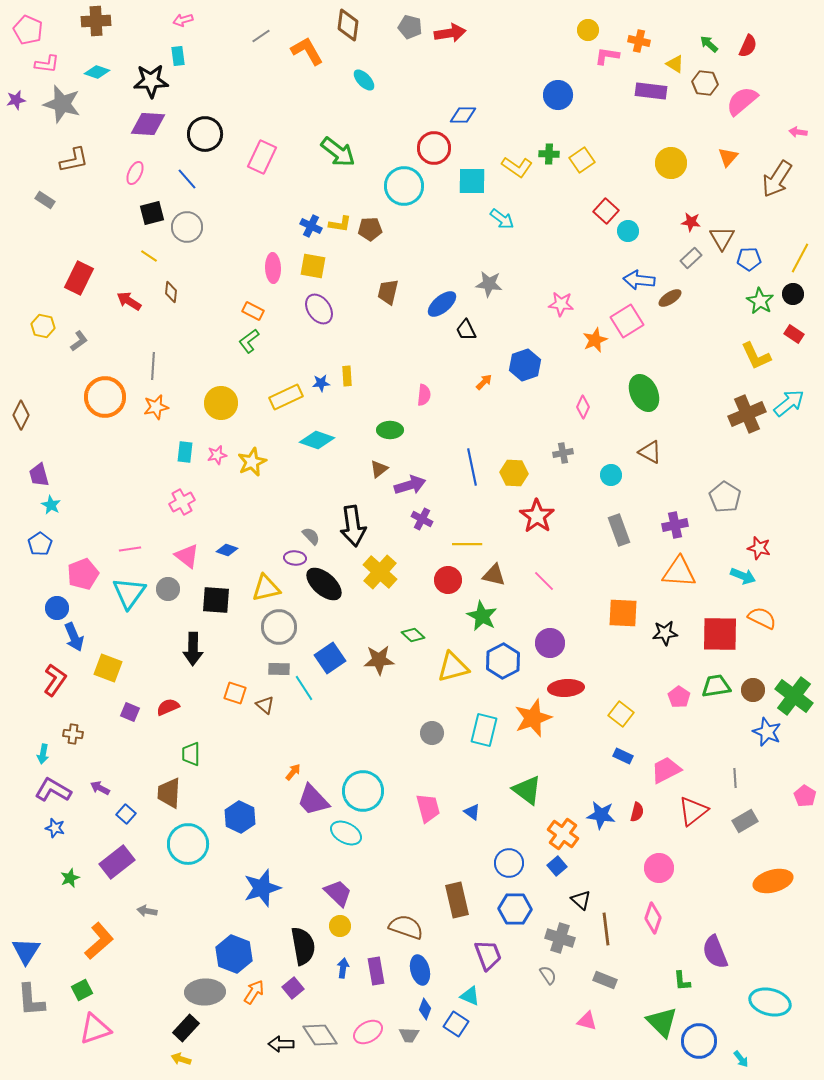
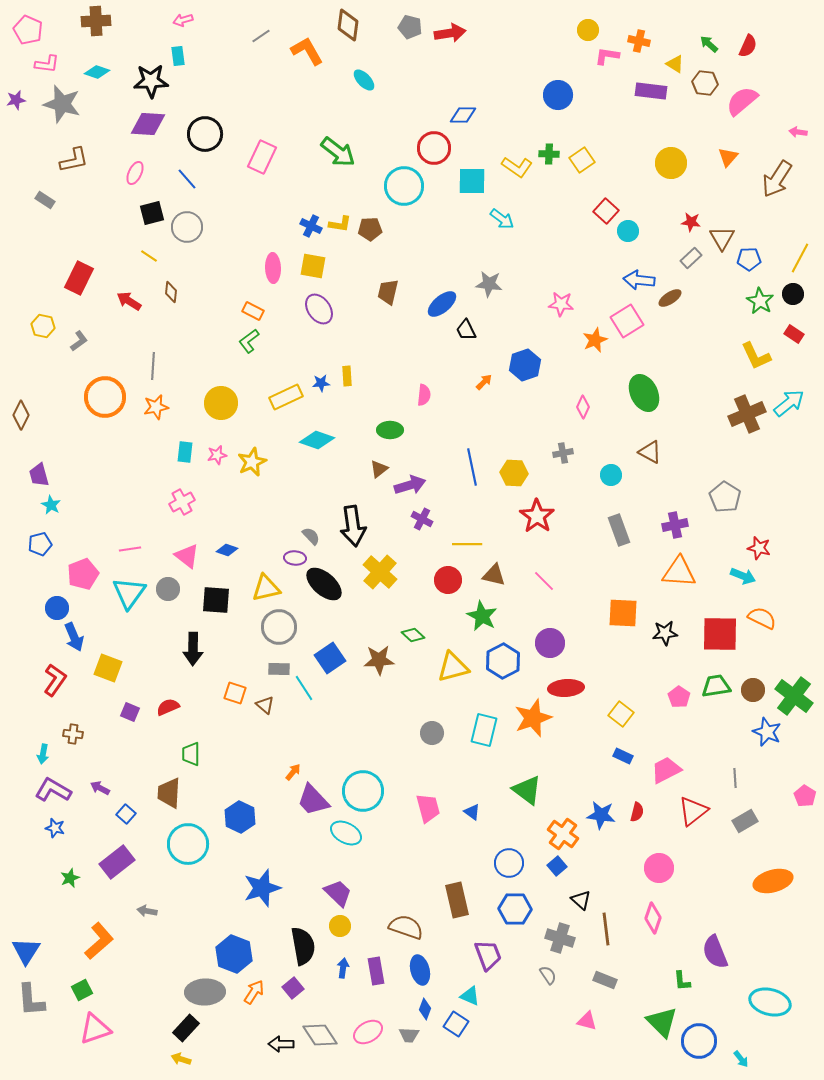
blue pentagon at (40, 544): rotated 20 degrees clockwise
